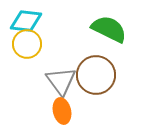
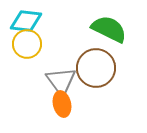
brown circle: moved 7 px up
orange ellipse: moved 7 px up
